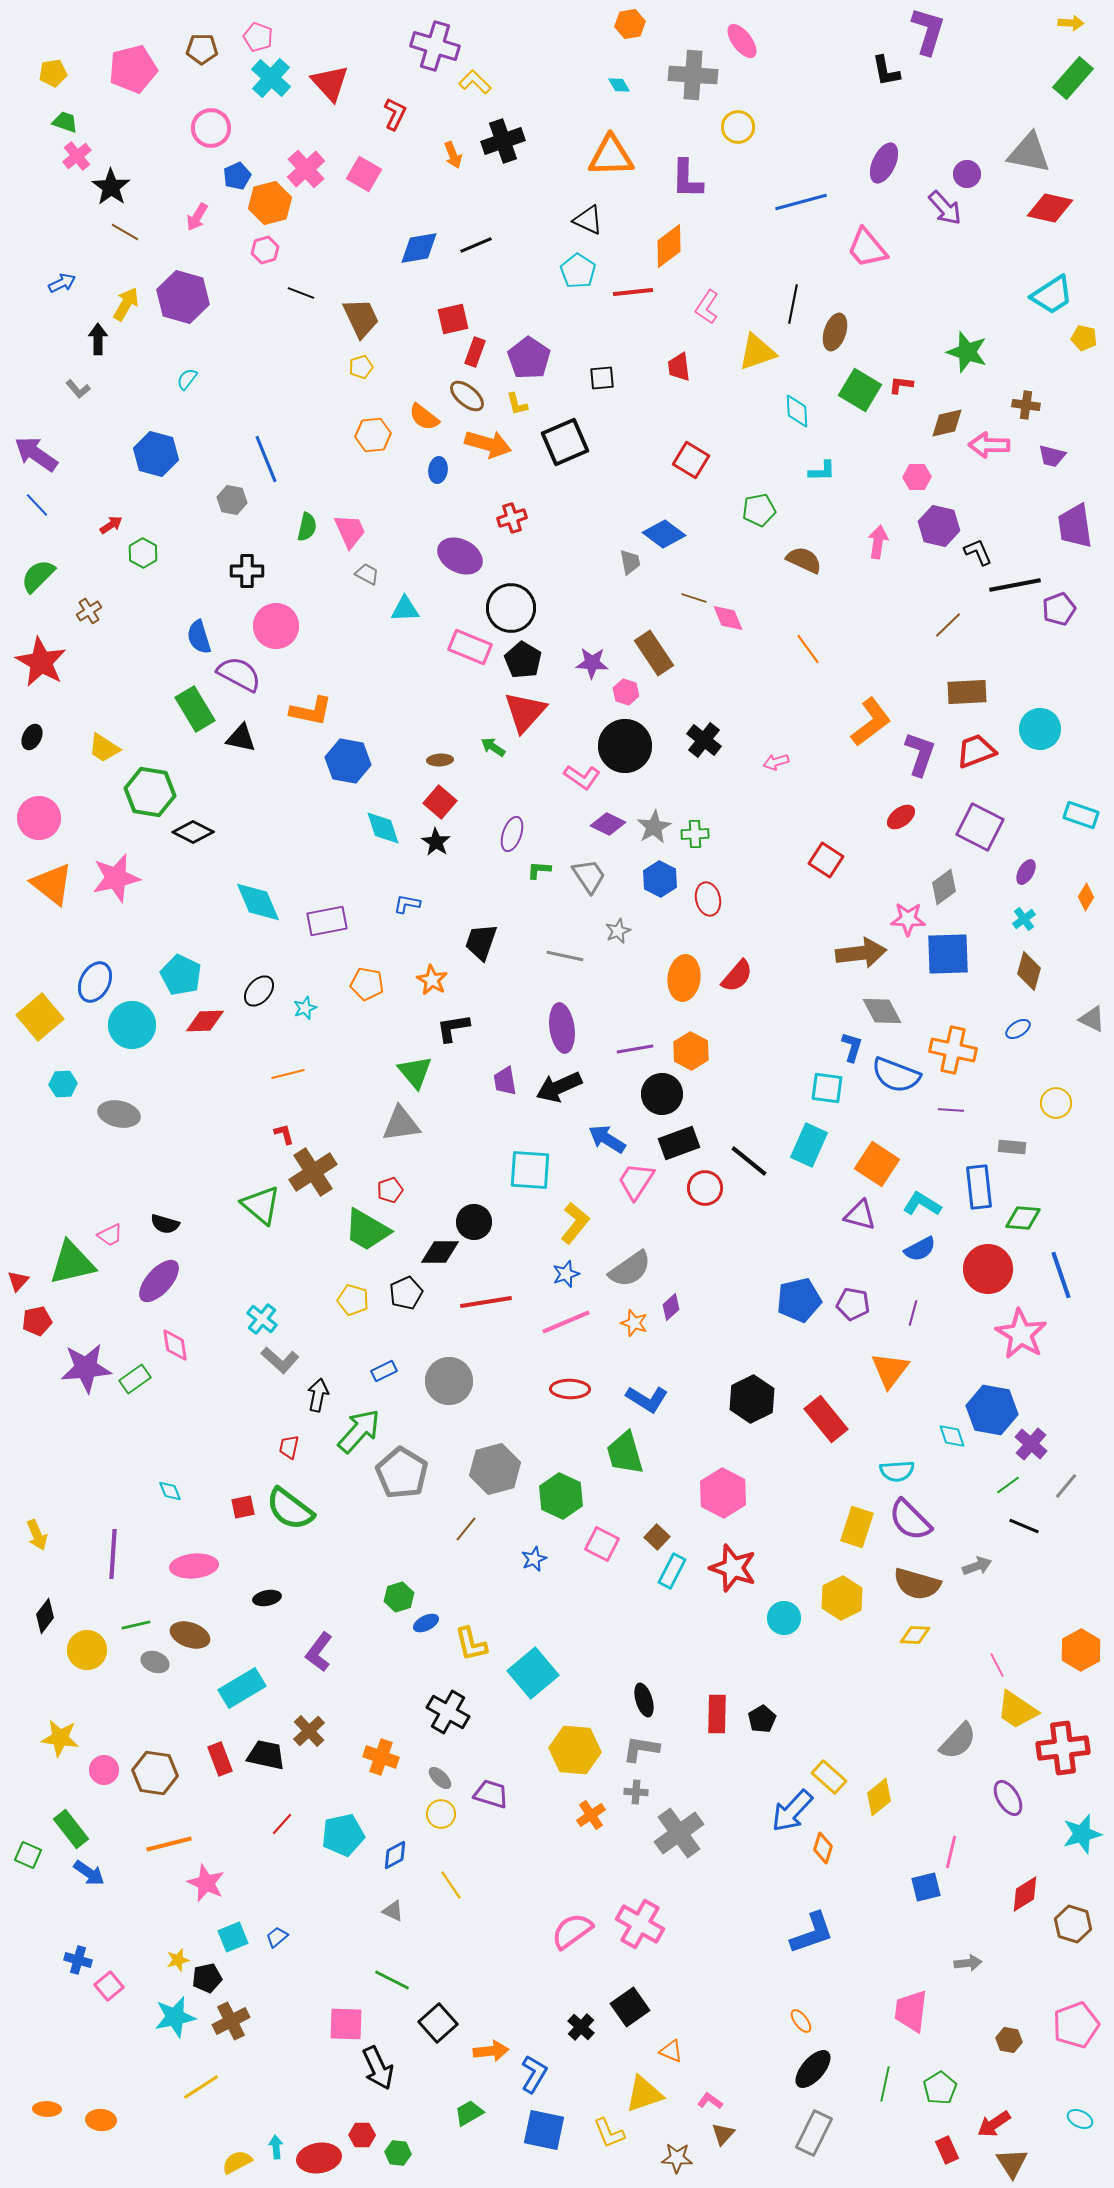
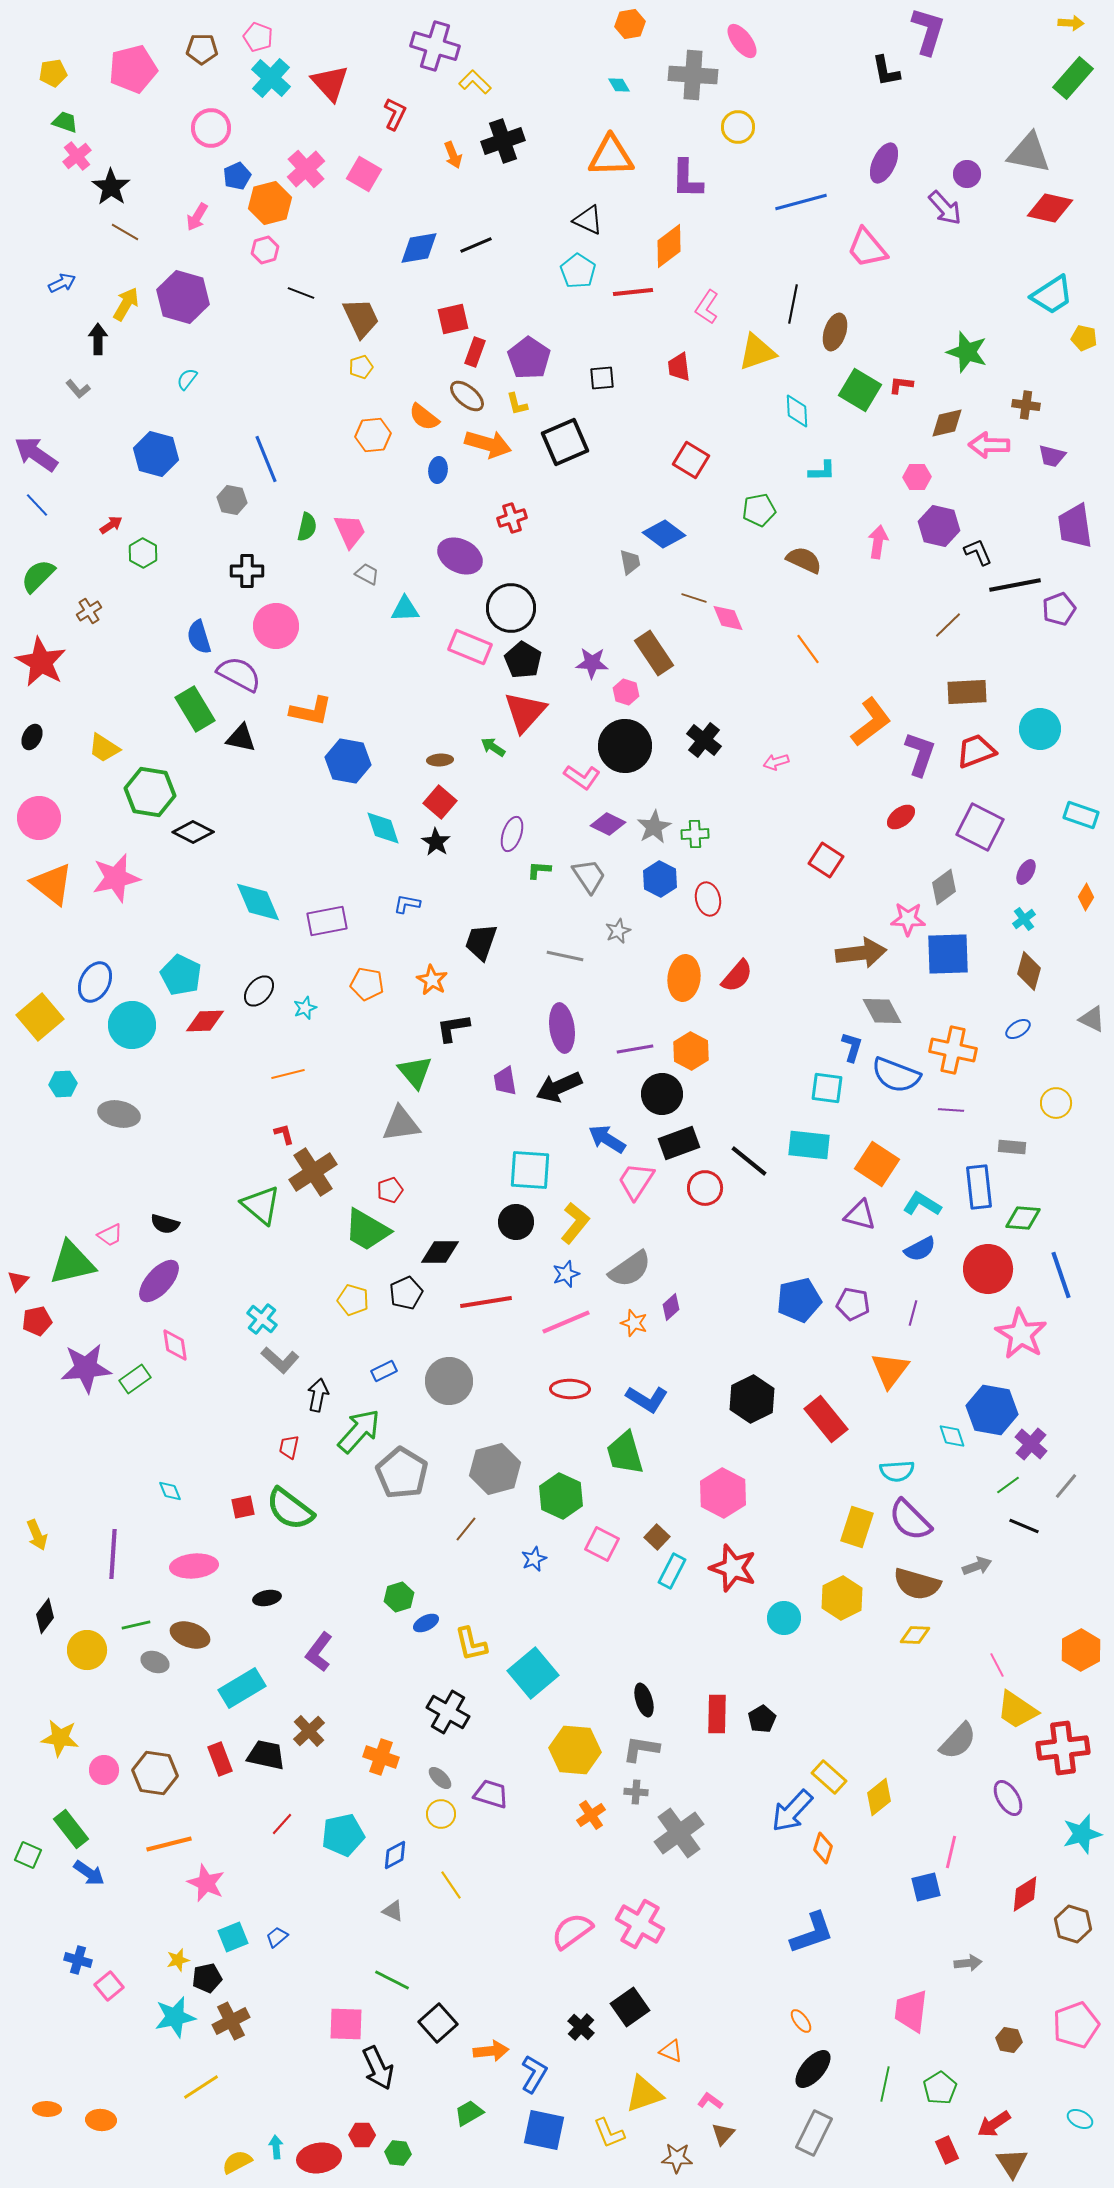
cyan rectangle at (809, 1145): rotated 72 degrees clockwise
black circle at (474, 1222): moved 42 px right
